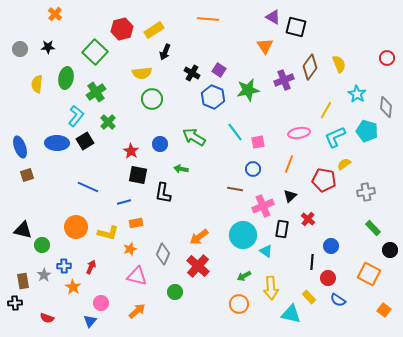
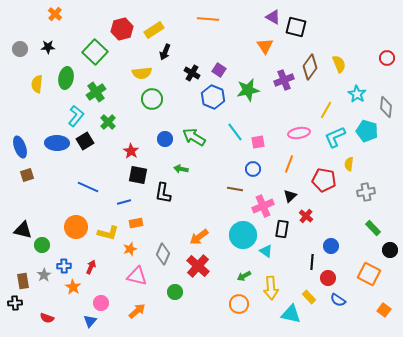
blue circle at (160, 144): moved 5 px right, 5 px up
yellow semicircle at (344, 164): moved 5 px right; rotated 48 degrees counterclockwise
red cross at (308, 219): moved 2 px left, 3 px up
